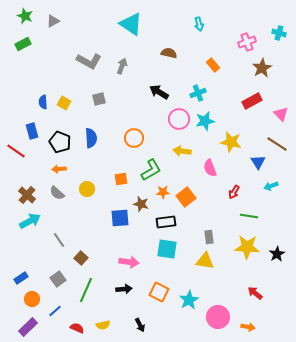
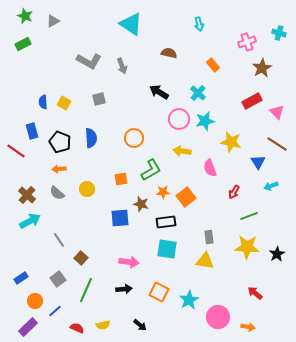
gray arrow at (122, 66): rotated 140 degrees clockwise
cyan cross at (198, 93): rotated 28 degrees counterclockwise
pink triangle at (281, 114): moved 4 px left, 2 px up
green line at (249, 216): rotated 30 degrees counterclockwise
orange circle at (32, 299): moved 3 px right, 2 px down
black arrow at (140, 325): rotated 24 degrees counterclockwise
